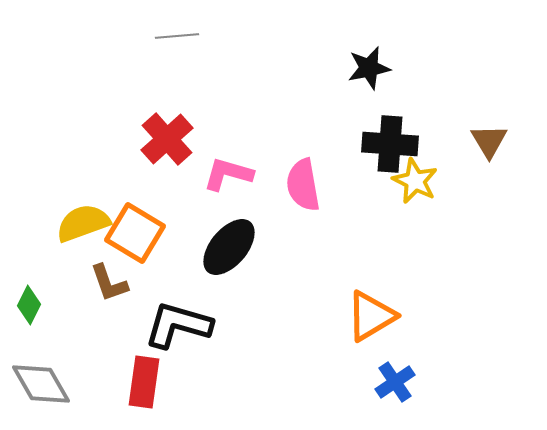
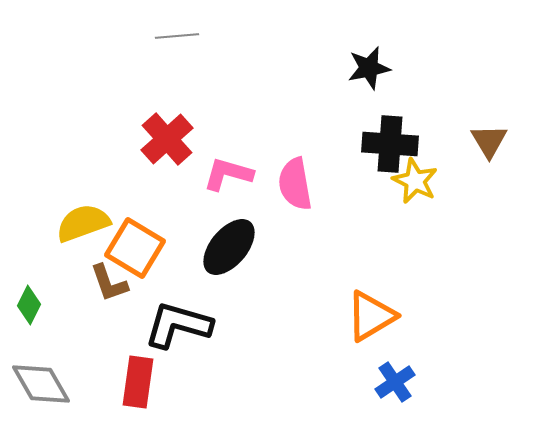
pink semicircle: moved 8 px left, 1 px up
orange square: moved 15 px down
red rectangle: moved 6 px left
